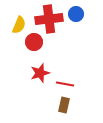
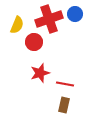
blue circle: moved 1 px left
red cross: rotated 12 degrees counterclockwise
yellow semicircle: moved 2 px left
